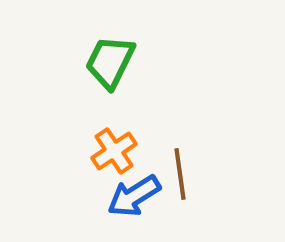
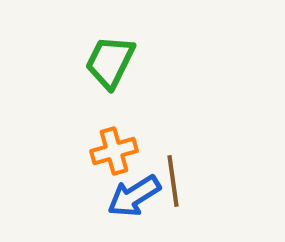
orange cross: rotated 18 degrees clockwise
brown line: moved 7 px left, 7 px down
